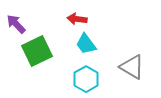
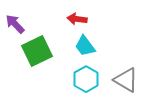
purple arrow: moved 1 px left
cyan trapezoid: moved 1 px left, 2 px down
gray triangle: moved 6 px left, 13 px down
